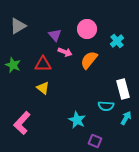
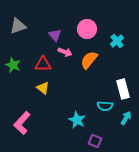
gray triangle: rotated 12 degrees clockwise
cyan semicircle: moved 1 px left
